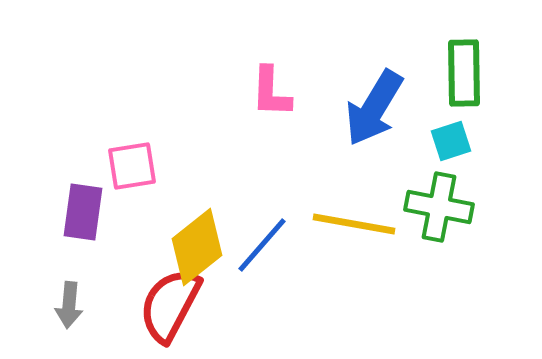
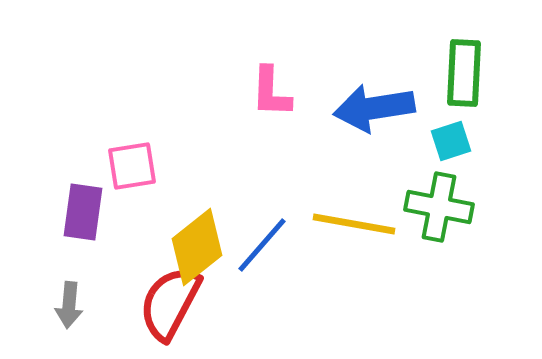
green rectangle: rotated 4 degrees clockwise
blue arrow: rotated 50 degrees clockwise
red semicircle: moved 2 px up
